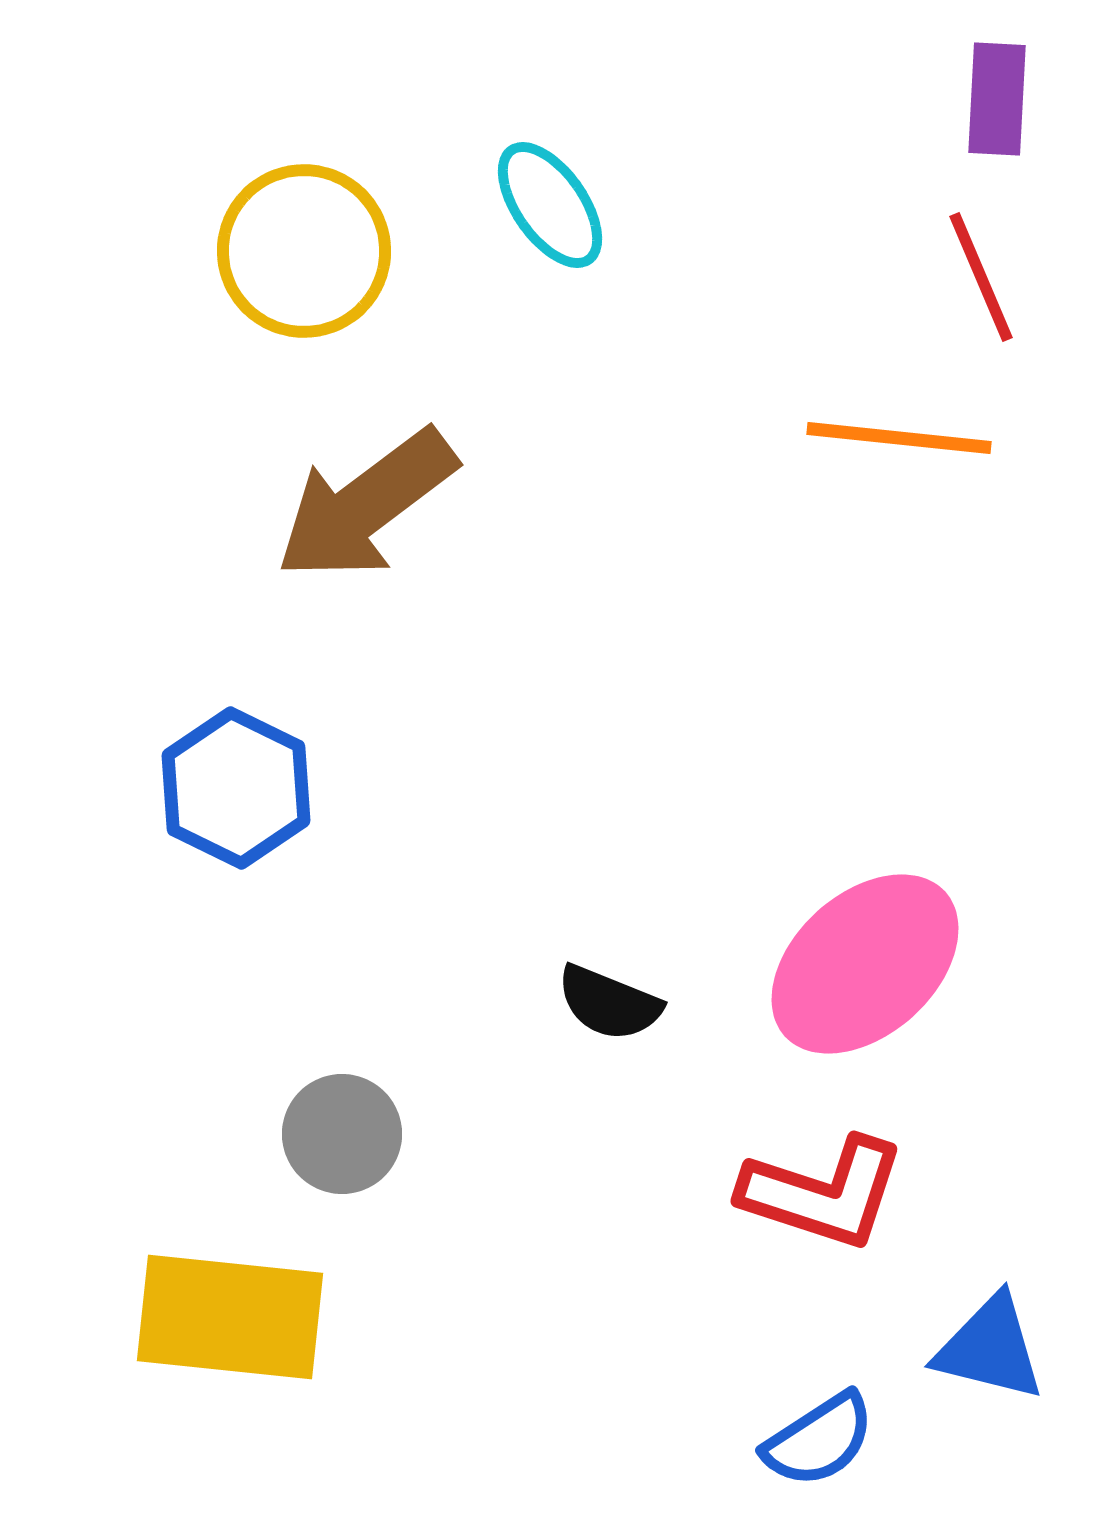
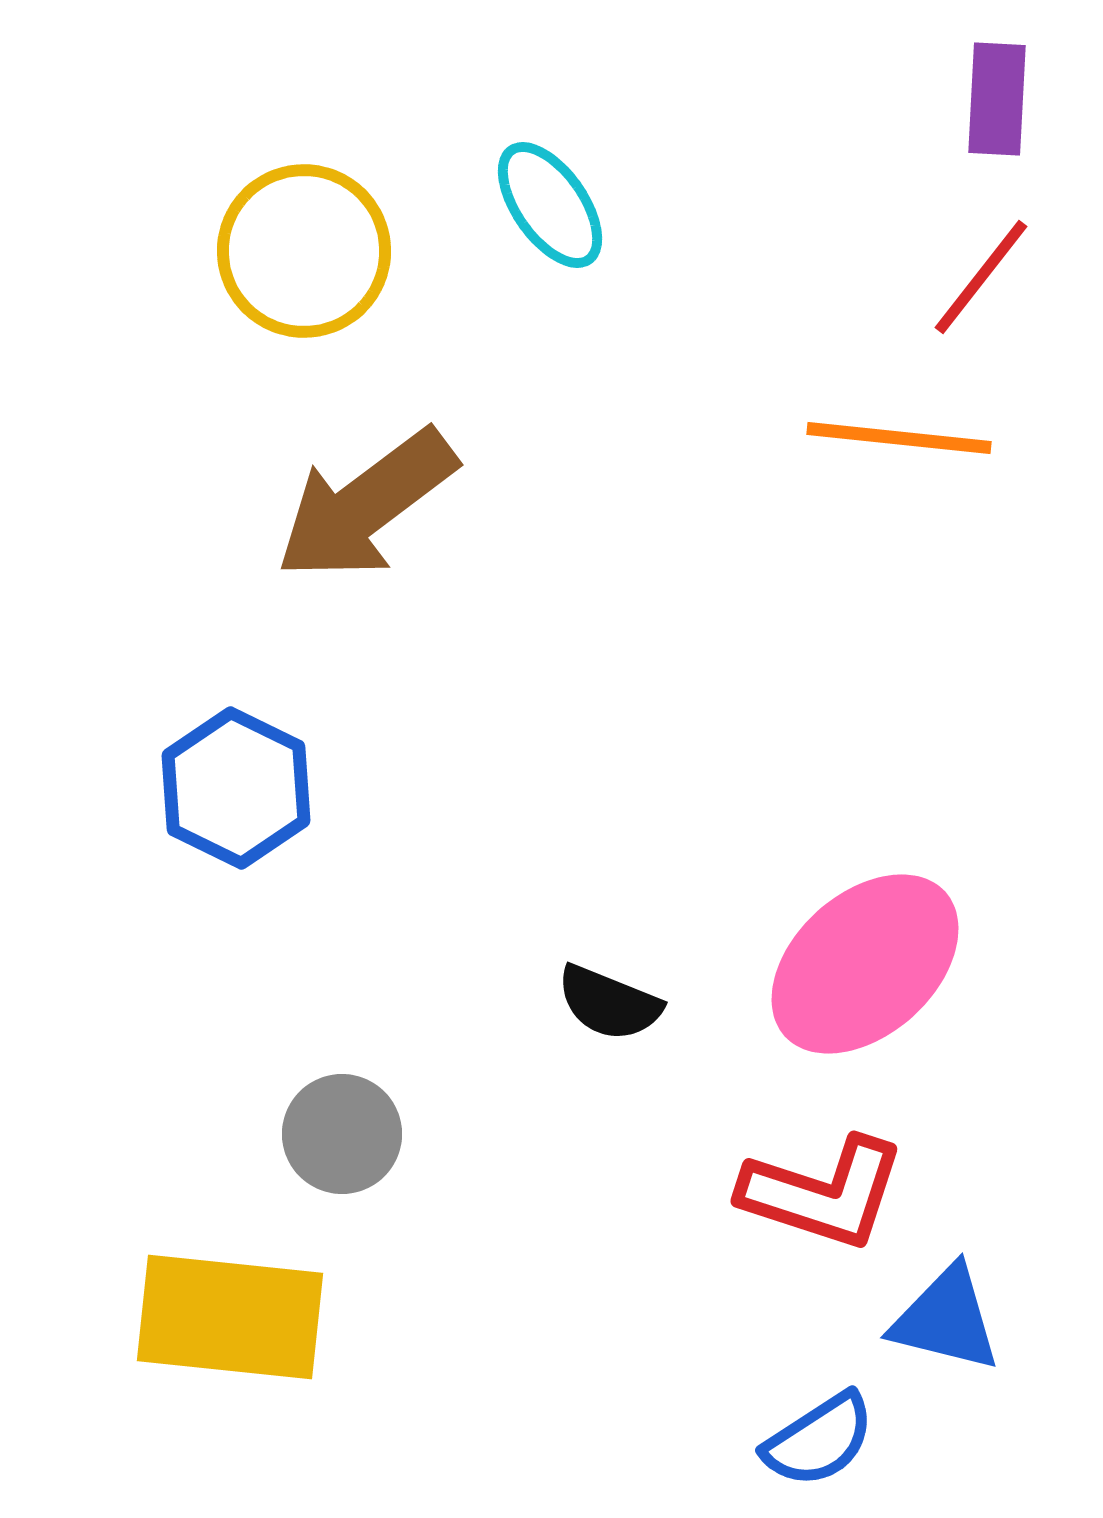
red line: rotated 61 degrees clockwise
blue triangle: moved 44 px left, 29 px up
